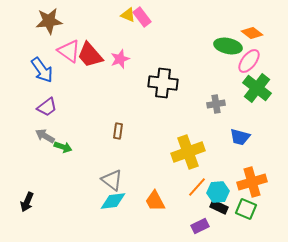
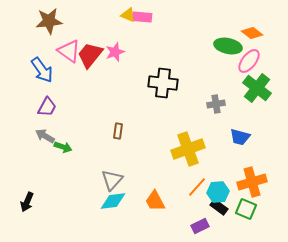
pink rectangle: rotated 48 degrees counterclockwise
red trapezoid: rotated 80 degrees clockwise
pink star: moved 5 px left, 7 px up
purple trapezoid: rotated 25 degrees counterclockwise
yellow cross: moved 3 px up
gray triangle: rotated 35 degrees clockwise
black rectangle: rotated 12 degrees clockwise
